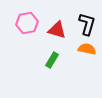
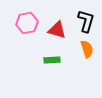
black L-shape: moved 1 px left, 3 px up
orange semicircle: rotated 60 degrees clockwise
green rectangle: rotated 56 degrees clockwise
